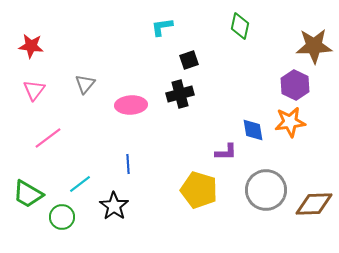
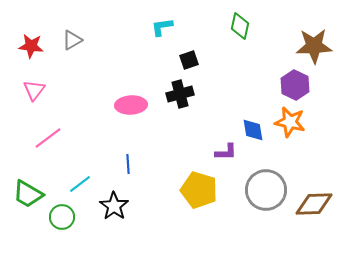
gray triangle: moved 13 px left, 44 px up; rotated 20 degrees clockwise
orange star: rotated 20 degrees clockwise
